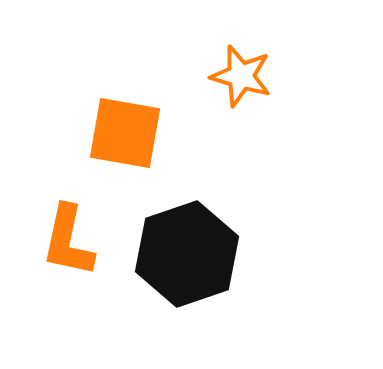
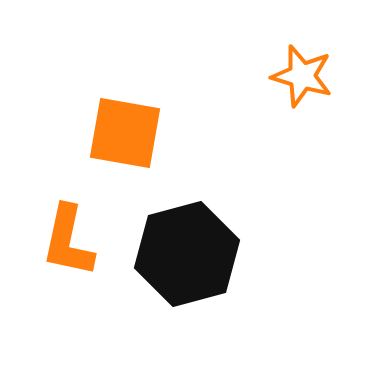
orange star: moved 61 px right
black hexagon: rotated 4 degrees clockwise
